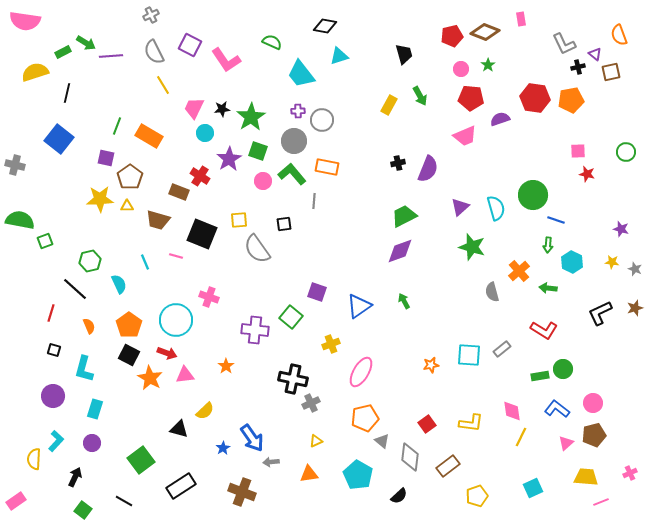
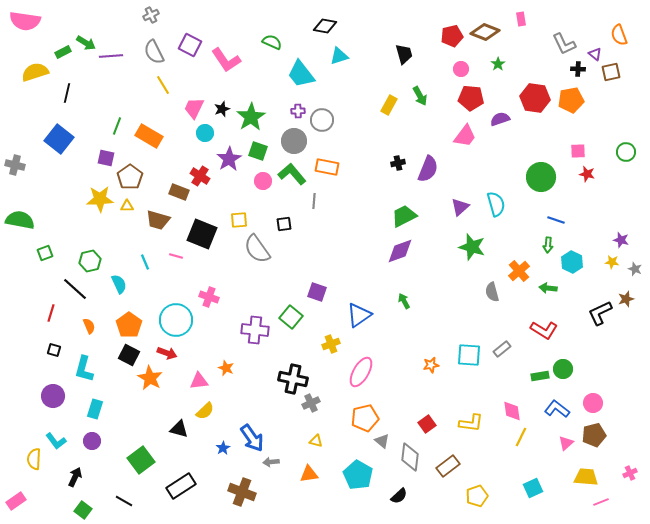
green star at (488, 65): moved 10 px right, 1 px up
black cross at (578, 67): moved 2 px down; rotated 16 degrees clockwise
black star at (222, 109): rotated 14 degrees counterclockwise
pink trapezoid at (465, 136): rotated 30 degrees counterclockwise
green circle at (533, 195): moved 8 px right, 18 px up
cyan semicircle at (496, 208): moved 4 px up
purple star at (621, 229): moved 11 px down
green square at (45, 241): moved 12 px down
blue triangle at (359, 306): moved 9 px down
brown star at (635, 308): moved 9 px left, 9 px up
orange star at (226, 366): moved 2 px down; rotated 14 degrees counterclockwise
pink triangle at (185, 375): moved 14 px right, 6 px down
cyan L-shape at (56, 441): rotated 100 degrees clockwise
yellow triangle at (316, 441): rotated 40 degrees clockwise
purple circle at (92, 443): moved 2 px up
